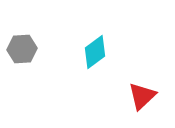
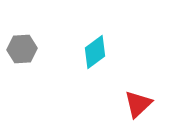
red triangle: moved 4 px left, 8 px down
